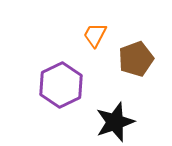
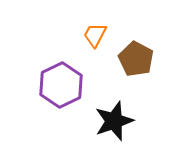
brown pentagon: rotated 24 degrees counterclockwise
black star: moved 1 px left, 1 px up
